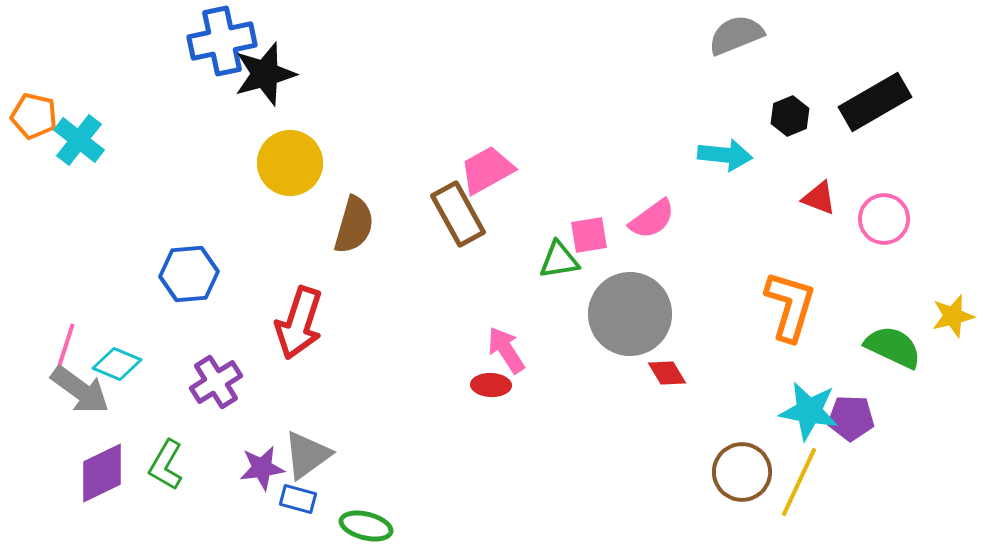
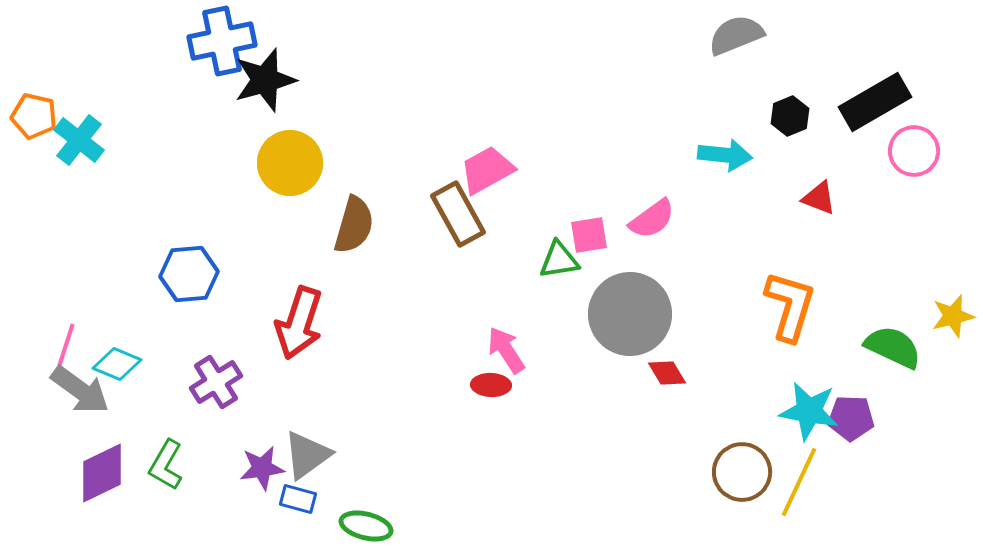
black star: moved 6 px down
pink circle: moved 30 px right, 68 px up
